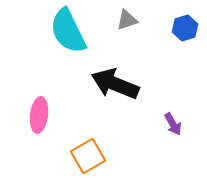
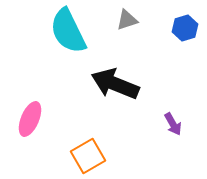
pink ellipse: moved 9 px left, 4 px down; rotated 16 degrees clockwise
